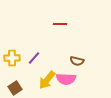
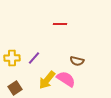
pink semicircle: rotated 150 degrees counterclockwise
